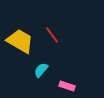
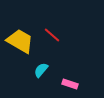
red line: rotated 12 degrees counterclockwise
pink rectangle: moved 3 px right, 2 px up
